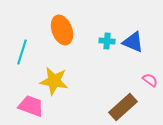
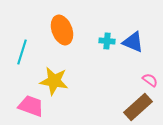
brown rectangle: moved 15 px right
